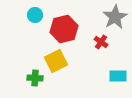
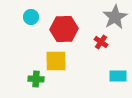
cyan circle: moved 4 px left, 2 px down
red hexagon: rotated 12 degrees clockwise
yellow square: rotated 25 degrees clockwise
green cross: moved 1 px right, 1 px down
